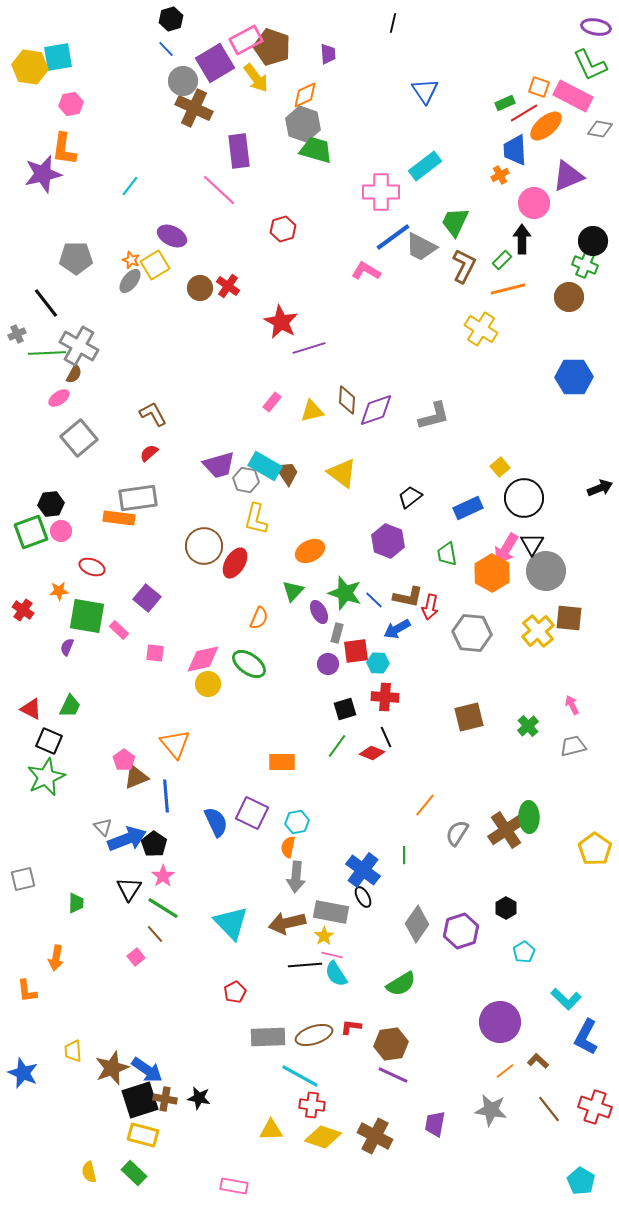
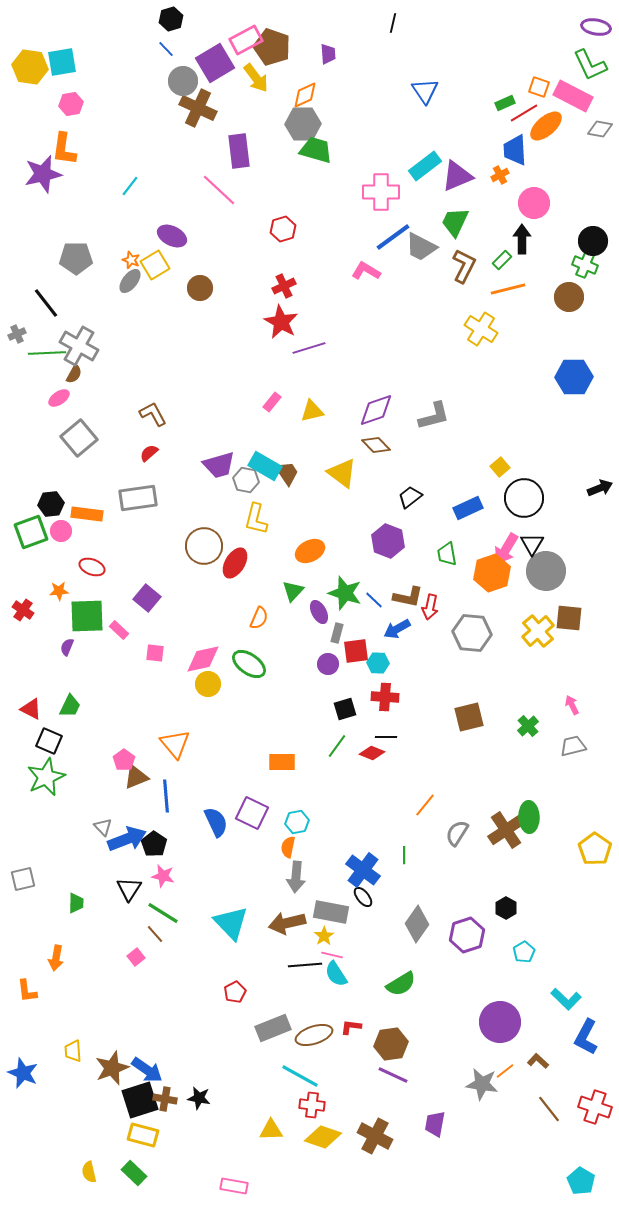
cyan square at (58, 57): moved 4 px right, 5 px down
brown cross at (194, 108): moved 4 px right
gray hexagon at (303, 124): rotated 20 degrees counterclockwise
purple triangle at (568, 176): moved 111 px left
red cross at (228, 286): moved 56 px right; rotated 30 degrees clockwise
brown diamond at (347, 400): moved 29 px right, 45 px down; rotated 48 degrees counterclockwise
orange rectangle at (119, 518): moved 32 px left, 4 px up
orange hexagon at (492, 573): rotated 12 degrees clockwise
green square at (87, 616): rotated 12 degrees counterclockwise
black line at (386, 737): rotated 65 degrees counterclockwise
pink star at (163, 876): rotated 25 degrees counterclockwise
black ellipse at (363, 897): rotated 10 degrees counterclockwise
green line at (163, 908): moved 5 px down
purple hexagon at (461, 931): moved 6 px right, 4 px down
gray rectangle at (268, 1037): moved 5 px right, 9 px up; rotated 20 degrees counterclockwise
gray star at (491, 1110): moved 9 px left, 26 px up
